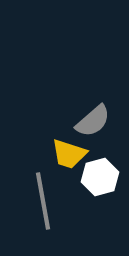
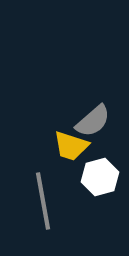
yellow trapezoid: moved 2 px right, 8 px up
